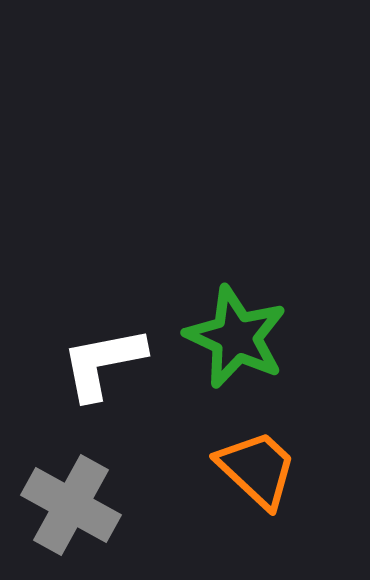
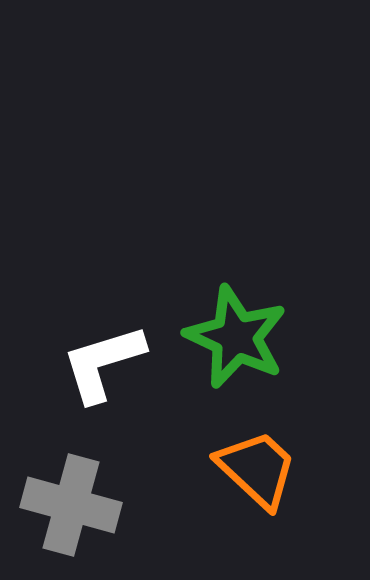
white L-shape: rotated 6 degrees counterclockwise
gray cross: rotated 14 degrees counterclockwise
